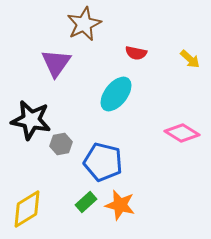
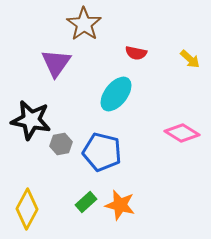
brown star: rotated 12 degrees counterclockwise
blue pentagon: moved 1 px left, 10 px up
yellow diamond: rotated 30 degrees counterclockwise
